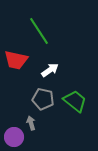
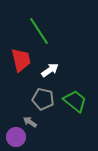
red trapezoid: moved 5 px right; rotated 115 degrees counterclockwise
gray arrow: moved 1 px left, 1 px up; rotated 40 degrees counterclockwise
purple circle: moved 2 px right
